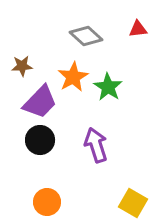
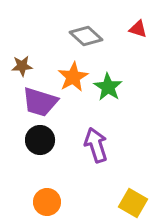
red triangle: rotated 24 degrees clockwise
purple trapezoid: rotated 63 degrees clockwise
